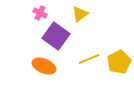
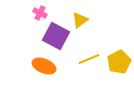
yellow triangle: moved 6 px down
purple square: rotated 8 degrees counterclockwise
